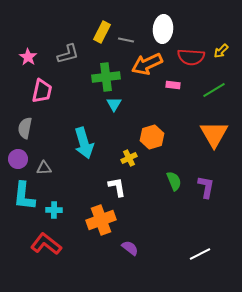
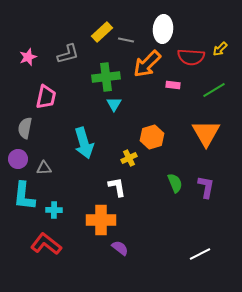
yellow rectangle: rotated 20 degrees clockwise
yellow arrow: moved 1 px left, 2 px up
pink star: rotated 18 degrees clockwise
orange arrow: rotated 20 degrees counterclockwise
pink trapezoid: moved 4 px right, 6 px down
orange triangle: moved 8 px left, 1 px up
green semicircle: moved 1 px right, 2 px down
orange cross: rotated 20 degrees clockwise
purple semicircle: moved 10 px left
